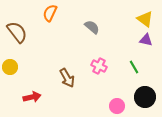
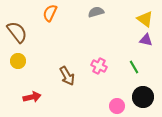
gray semicircle: moved 4 px right, 15 px up; rotated 56 degrees counterclockwise
yellow circle: moved 8 px right, 6 px up
brown arrow: moved 2 px up
black circle: moved 2 px left
